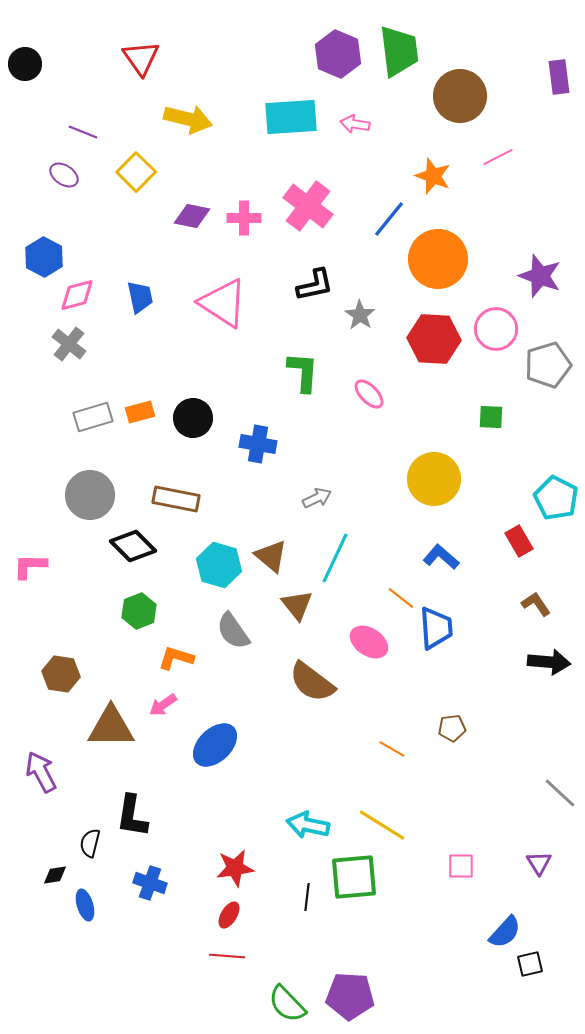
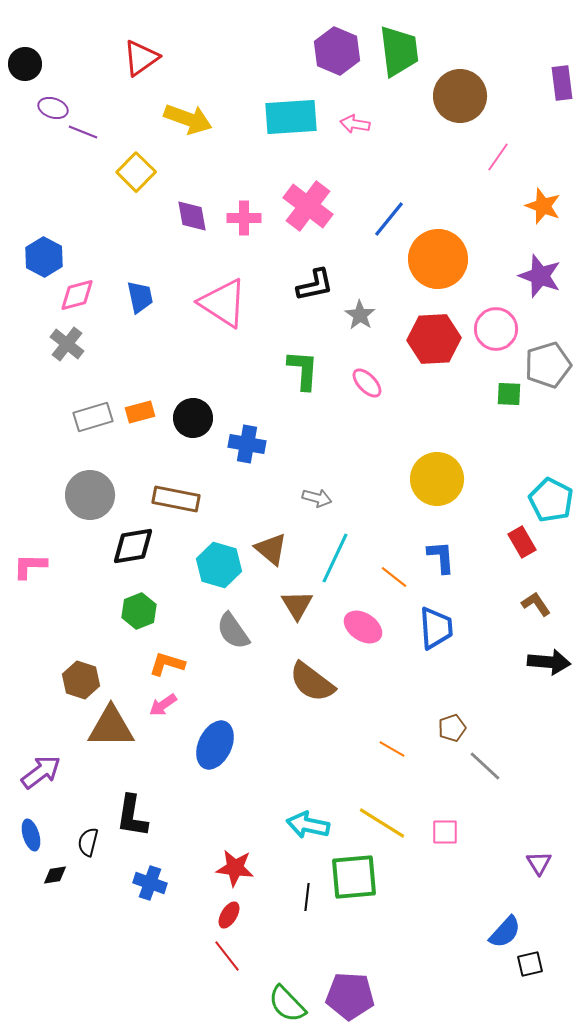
purple hexagon at (338, 54): moved 1 px left, 3 px up
red triangle at (141, 58): rotated 30 degrees clockwise
purple rectangle at (559, 77): moved 3 px right, 6 px down
yellow arrow at (188, 119): rotated 6 degrees clockwise
pink line at (498, 157): rotated 28 degrees counterclockwise
purple ellipse at (64, 175): moved 11 px left, 67 px up; rotated 16 degrees counterclockwise
orange star at (433, 176): moved 110 px right, 30 px down
purple diamond at (192, 216): rotated 69 degrees clockwise
red hexagon at (434, 339): rotated 6 degrees counterclockwise
gray cross at (69, 344): moved 2 px left
green L-shape at (303, 372): moved 2 px up
pink ellipse at (369, 394): moved 2 px left, 11 px up
green square at (491, 417): moved 18 px right, 23 px up
blue cross at (258, 444): moved 11 px left
yellow circle at (434, 479): moved 3 px right
gray arrow at (317, 498): rotated 40 degrees clockwise
cyan pentagon at (556, 498): moved 5 px left, 2 px down
red rectangle at (519, 541): moved 3 px right, 1 px down
black diamond at (133, 546): rotated 54 degrees counterclockwise
brown triangle at (271, 556): moved 7 px up
blue L-shape at (441, 557): rotated 45 degrees clockwise
orange line at (401, 598): moved 7 px left, 21 px up
brown triangle at (297, 605): rotated 8 degrees clockwise
pink ellipse at (369, 642): moved 6 px left, 15 px up
orange L-shape at (176, 658): moved 9 px left, 6 px down
brown hexagon at (61, 674): moved 20 px right, 6 px down; rotated 9 degrees clockwise
brown pentagon at (452, 728): rotated 12 degrees counterclockwise
blue ellipse at (215, 745): rotated 21 degrees counterclockwise
purple arrow at (41, 772): rotated 81 degrees clockwise
gray line at (560, 793): moved 75 px left, 27 px up
yellow line at (382, 825): moved 2 px up
black semicircle at (90, 843): moved 2 px left, 1 px up
pink square at (461, 866): moved 16 px left, 34 px up
red star at (235, 868): rotated 15 degrees clockwise
blue ellipse at (85, 905): moved 54 px left, 70 px up
red line at (227, 956): rotated 48 degrees clockwise
